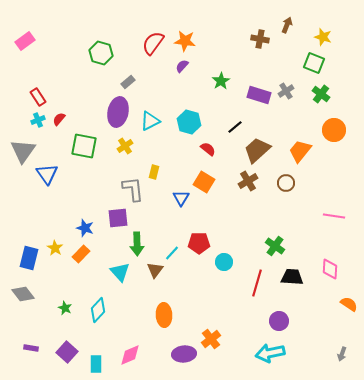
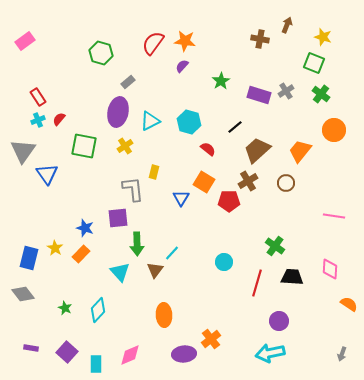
red pentagon at (199, 243): moved 30 px right, 42 px up
